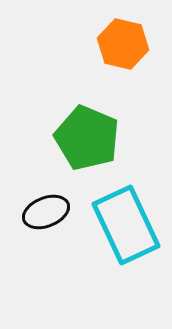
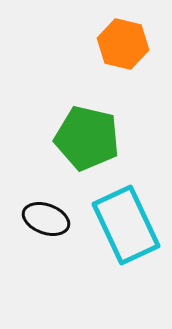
green pentagon: rotated 10 degrees counterclockwise
black ellipse: moved 7 px down; rotated 42 degrees clockwise
